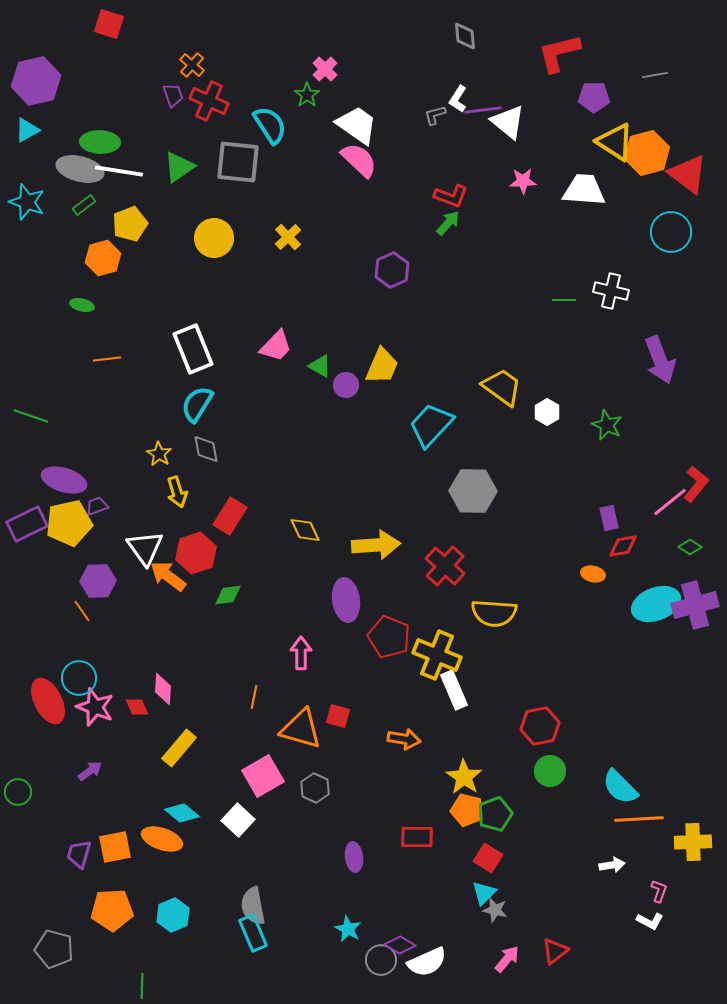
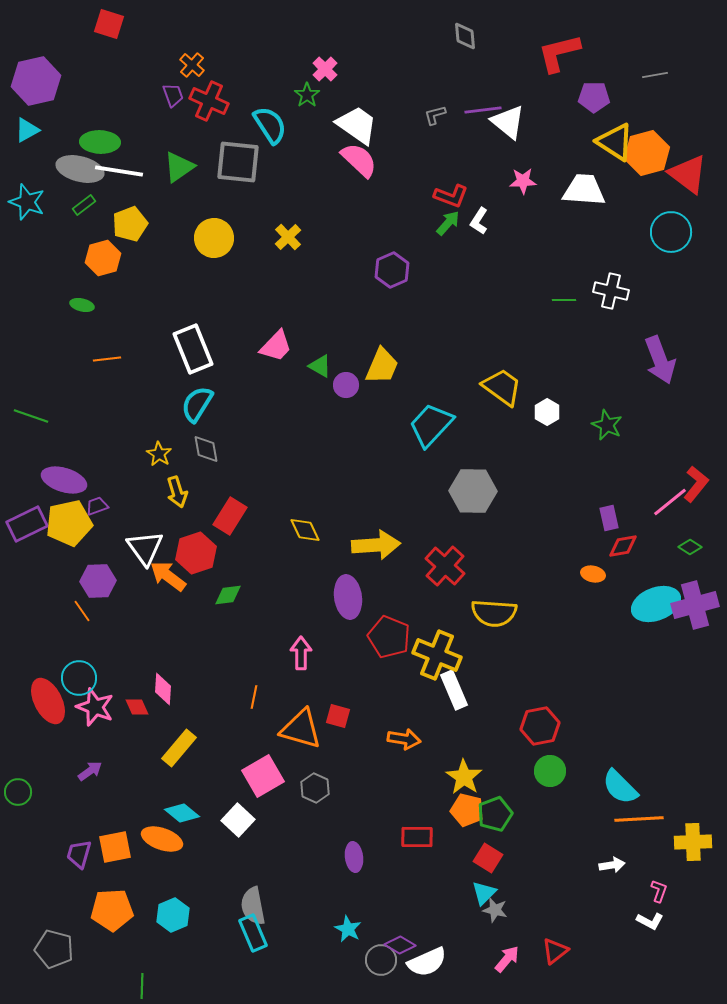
white L-shape at (458, 99): moved 21 px right, 122 px down
purple ellipse at (346, 600): moved 2 px right, 3 px up
